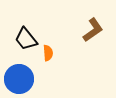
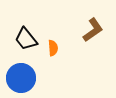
orange semicircle: moved 5 px right, 5 px up
blue circle: moved 2 px right, 1 px up
